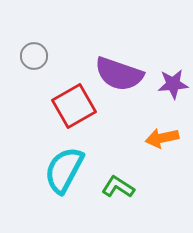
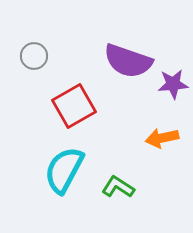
purple semicircle: moved 9 px right, 13 px up
